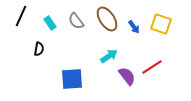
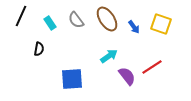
gray semicircle: moved 1 px up
